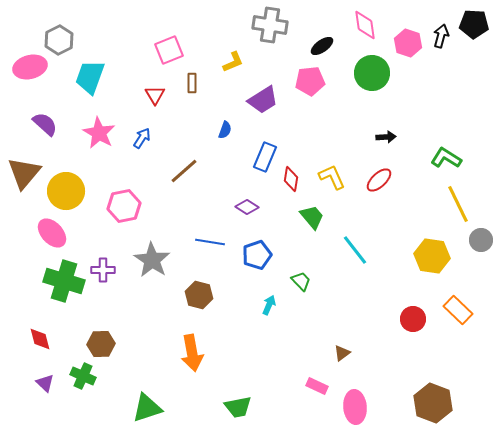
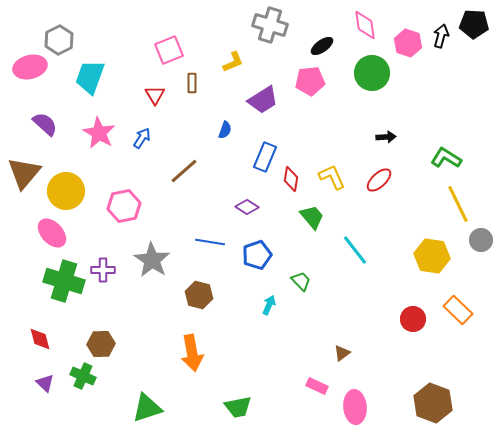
gray cross at (270, 25): rotated 8 degrees clockwise
